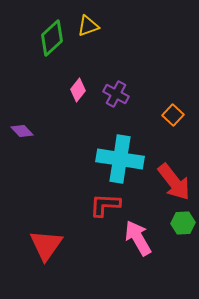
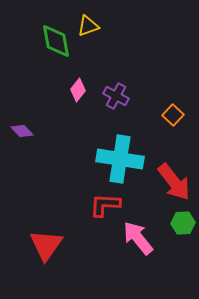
green diamond: moved 4 px right, 3 px down; rotated 57 degrees counterclockwise
purple cross: moved 2 px down
pink arrow: rotated 9 degrees counterclockwise
